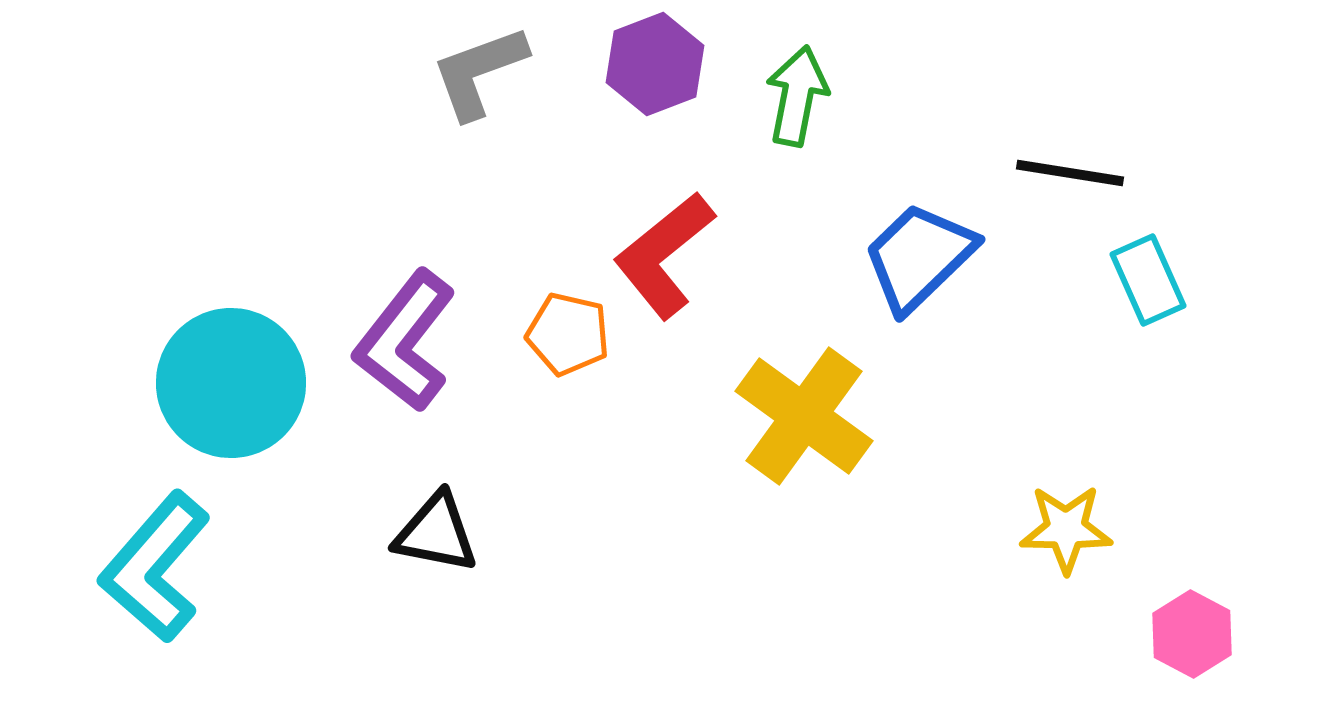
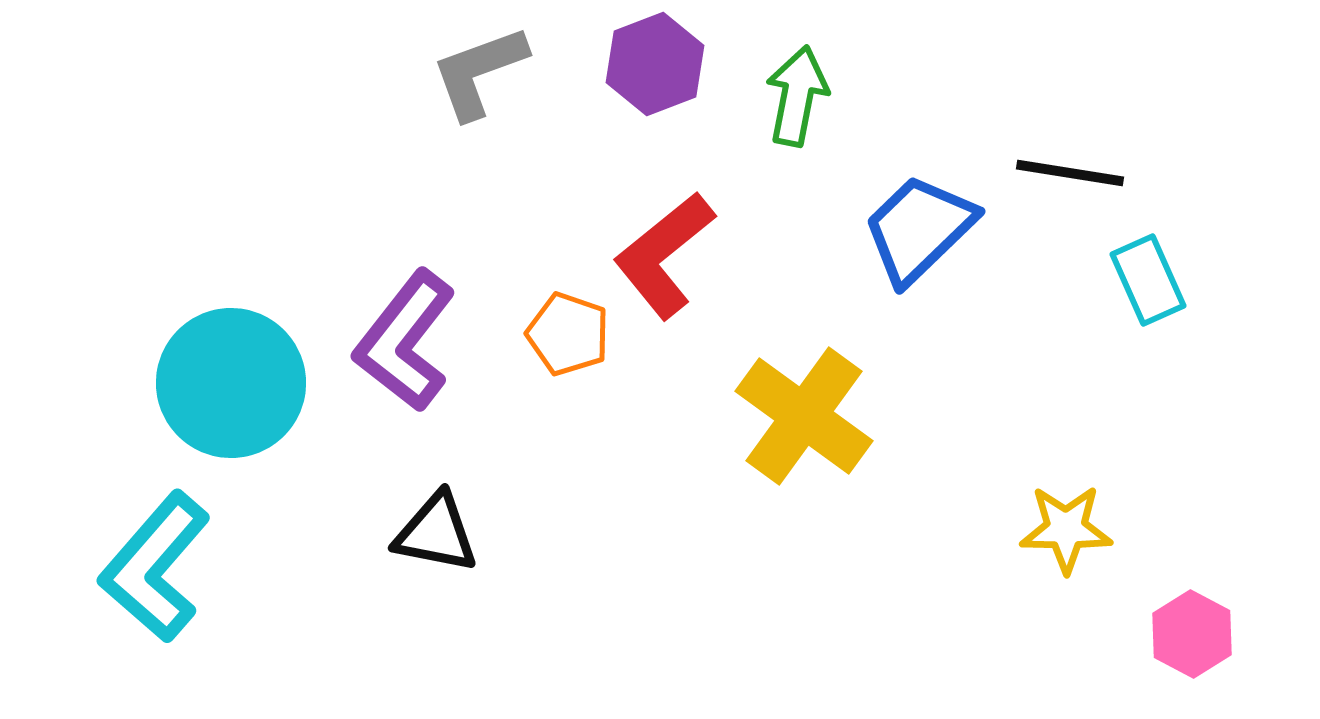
blue trapezoid: moved 28 px up
orange pentagon: rotated 6 degrees clockwise
